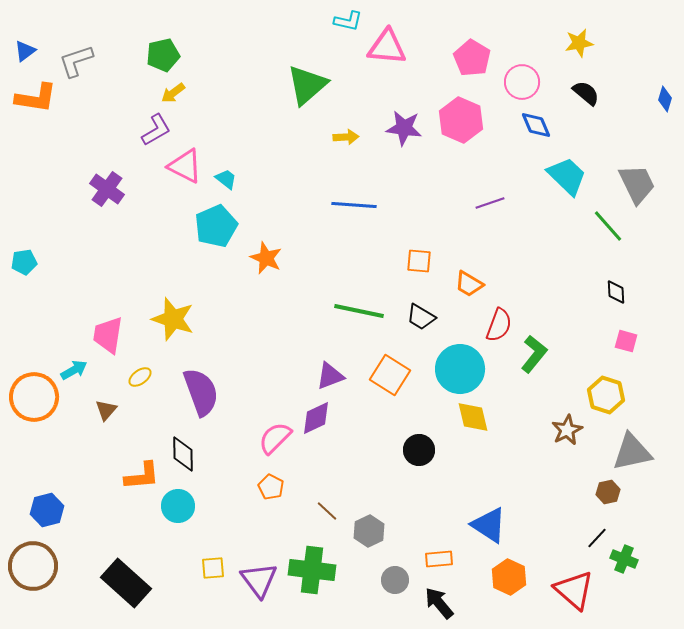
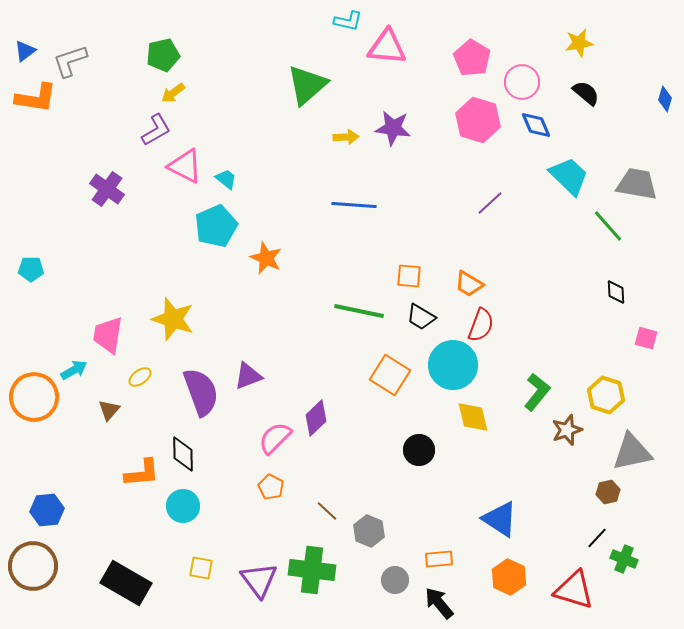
gray L-shape at (76, 61): moved 6 px left
pink hexagon at (461, 120): moved 17 px right; rotated 6 degrees counterclockwise
purple star at (404, 128): moved 11 px left
cyan trapezoid at (567, 176): moved 2 px right
gray trapezoid at (637, 184): rotated 54 degrees counterclockwise
purple line at (490, 203): rotated 24 degrees counterclockwise
orange square at (419, 261): moved 10 px left, 15 px down
cyan pentagon at (24, 262): moved 7 px right, 7 px down; rotated 10 degrees clockwise
red semicircle at (499, 325): moved 18 px left
pink square at (626, 341): moved 20 px right, 3 px up
green L-shape at (534, 354): moved 3 px right, 38 px down
cyan circle at (460, 369): moved 7 px left, 4 px up
purple triangle at (330, 376): moved 82 px left
brown triangle at (106, 410): moved 3 px right
purple diamond at (316, 418): rotated 18 degrees counterclockwise
brown star at (567, 430): rotated 8 degrees clockwise
orange L-shape at (142, 476): moved 3 px up
cyan circle at (178, 506): moved 5 px right
blue hexagon at (47, 510): rotated 8 degrees clockwise
blue triangle at (489, 525): moved 11 px right, 6 px up
gray hexagon at (369, 531): rotated 12 degrees counterclockwise
yellow square at (213, 568): moved 12 px left; rotated 15 degrees clockwise
black rectangle at (126, 583): rotated 12 degrees counterclockwise
red triangle at (574, 590): rotated 24 degrees counterclockwise
